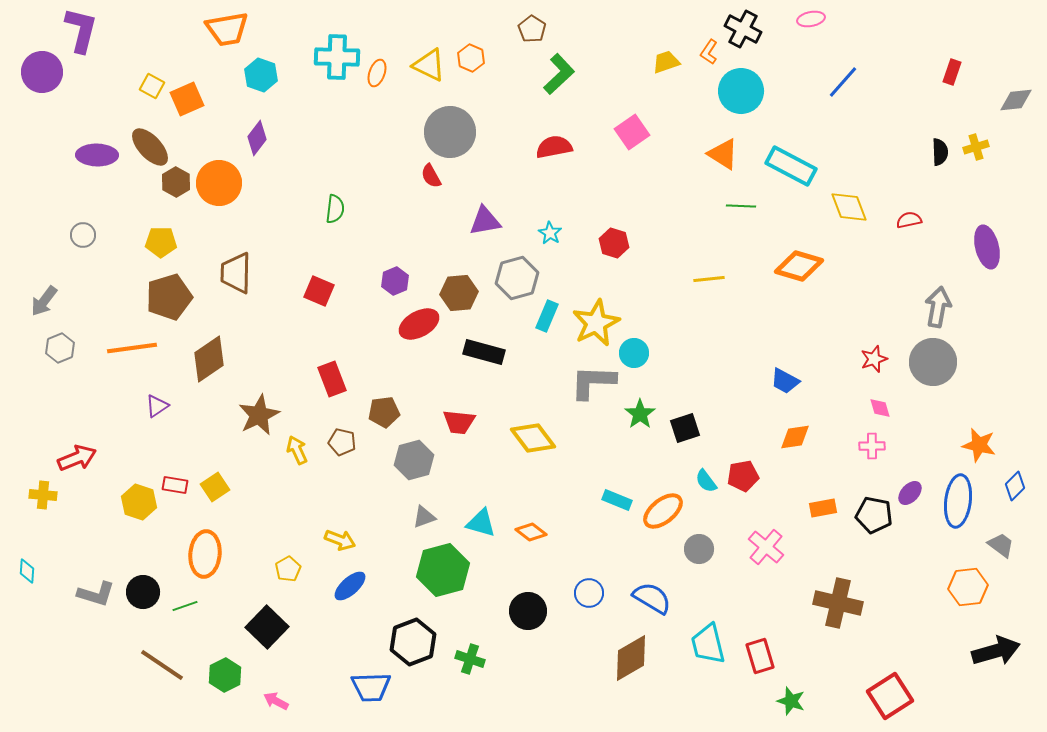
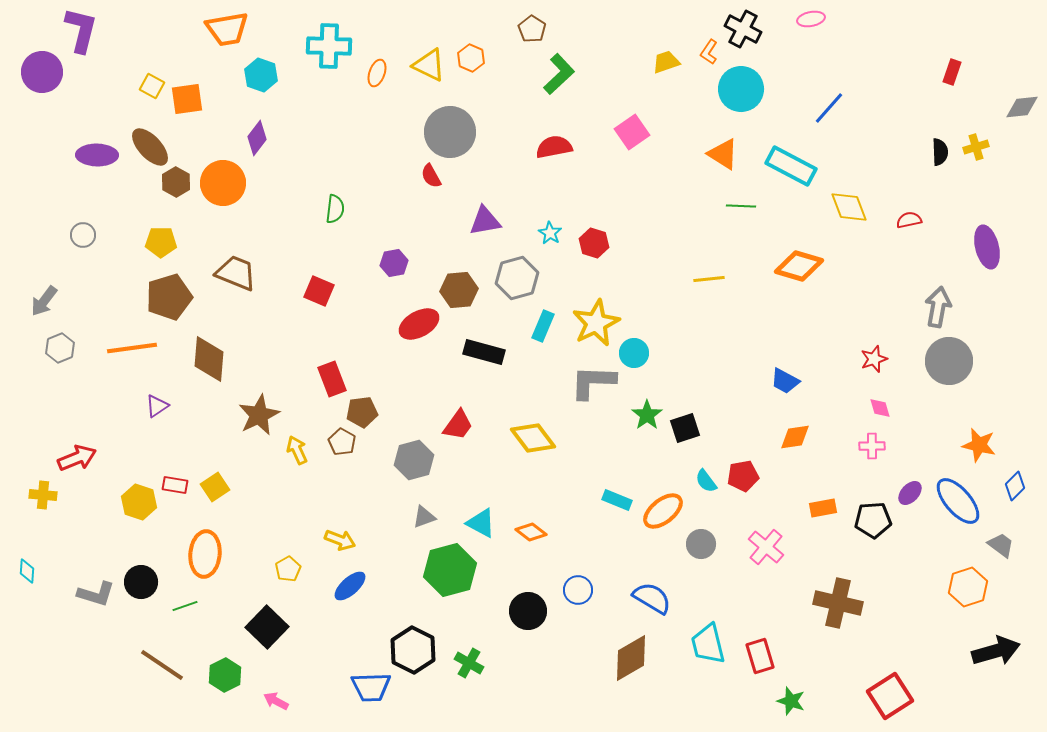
cyan cross at (337, 57): moved 8 px left, 11 px up
blue line at (843, 82): moved 14 px left, 26 px down
cyan circle at (741, 91): moved 2 px up
orange square at (187, 99): rotated 16 degrees clockwise
gray diamond at (1016, 100): moved 6 px right, 7 px down
orange circle at (219, 183): moved 4 px right
red hexagon at (614, 243): moved 20 px left
brown trapezoid at (236, 273): rotated 111 degrees clockwise
purple hexagon at (395, 281): moved 1 px left, 18 px up; rotated 12 degrees clockwise
brown hexagon at (459, 293): moved 3 px up
cyan rectangle at (547, 316): moved 4 px left, 10 px down
brown diamond at (209, 359): rotated 51 degrees counterclockwise
gray circle at (933, 362): moved 16 px right, 1 px up
brown pentagon at (384, 412): moved 22 px left
green star at (640, 414): moved 7 px right, 1 px down
red trapezoid at (459, 422): moved 1 px left, 3 px down; rotated 60 degrees counterclockwise
brown pentagon at (342, 442): rotated 16 degrees clockwise
blue ellipse at (958, 501): rotated 48 degrees counterclockwise
black pentagon at (874, 515): moved 1 px left, 5 px down; rotated 15 degrees counterclockwise
cyan triangle at (481, 523): rotated 12 degrees clockwise
gray circle at (699, 549): moved 2 px right, 5 px up
green hexagon at (443, 570): moved 7 px right
orange hexagon at (968, 587): rotated 12 degrees counterclockwise
black circle at (143, 592): moved 2 px left, 10 px up
blue circle at (589, 593): moved 11 px left, 3 px up
black hexagon at (413, 642): moved 8 px down; rotated 12 degrees counterclockwise
green cross at (470, 659): moved 1 px left, 4 px down; rotated 12 degrees clockwise
